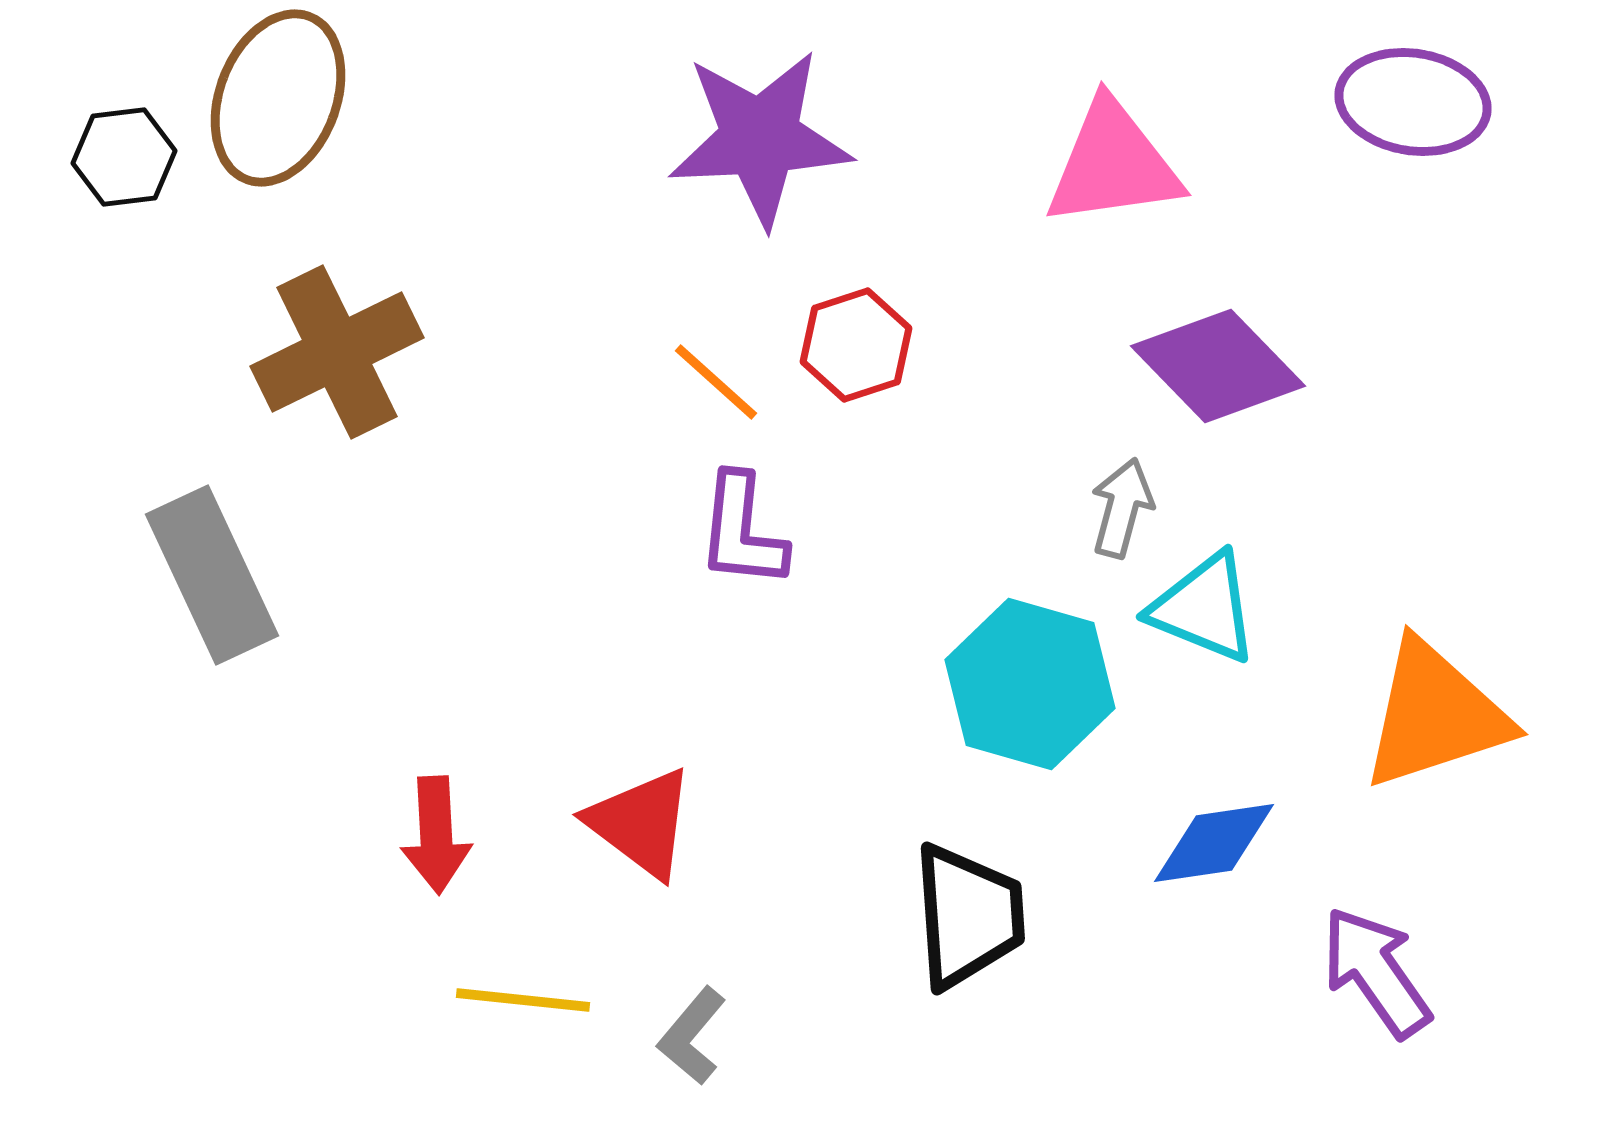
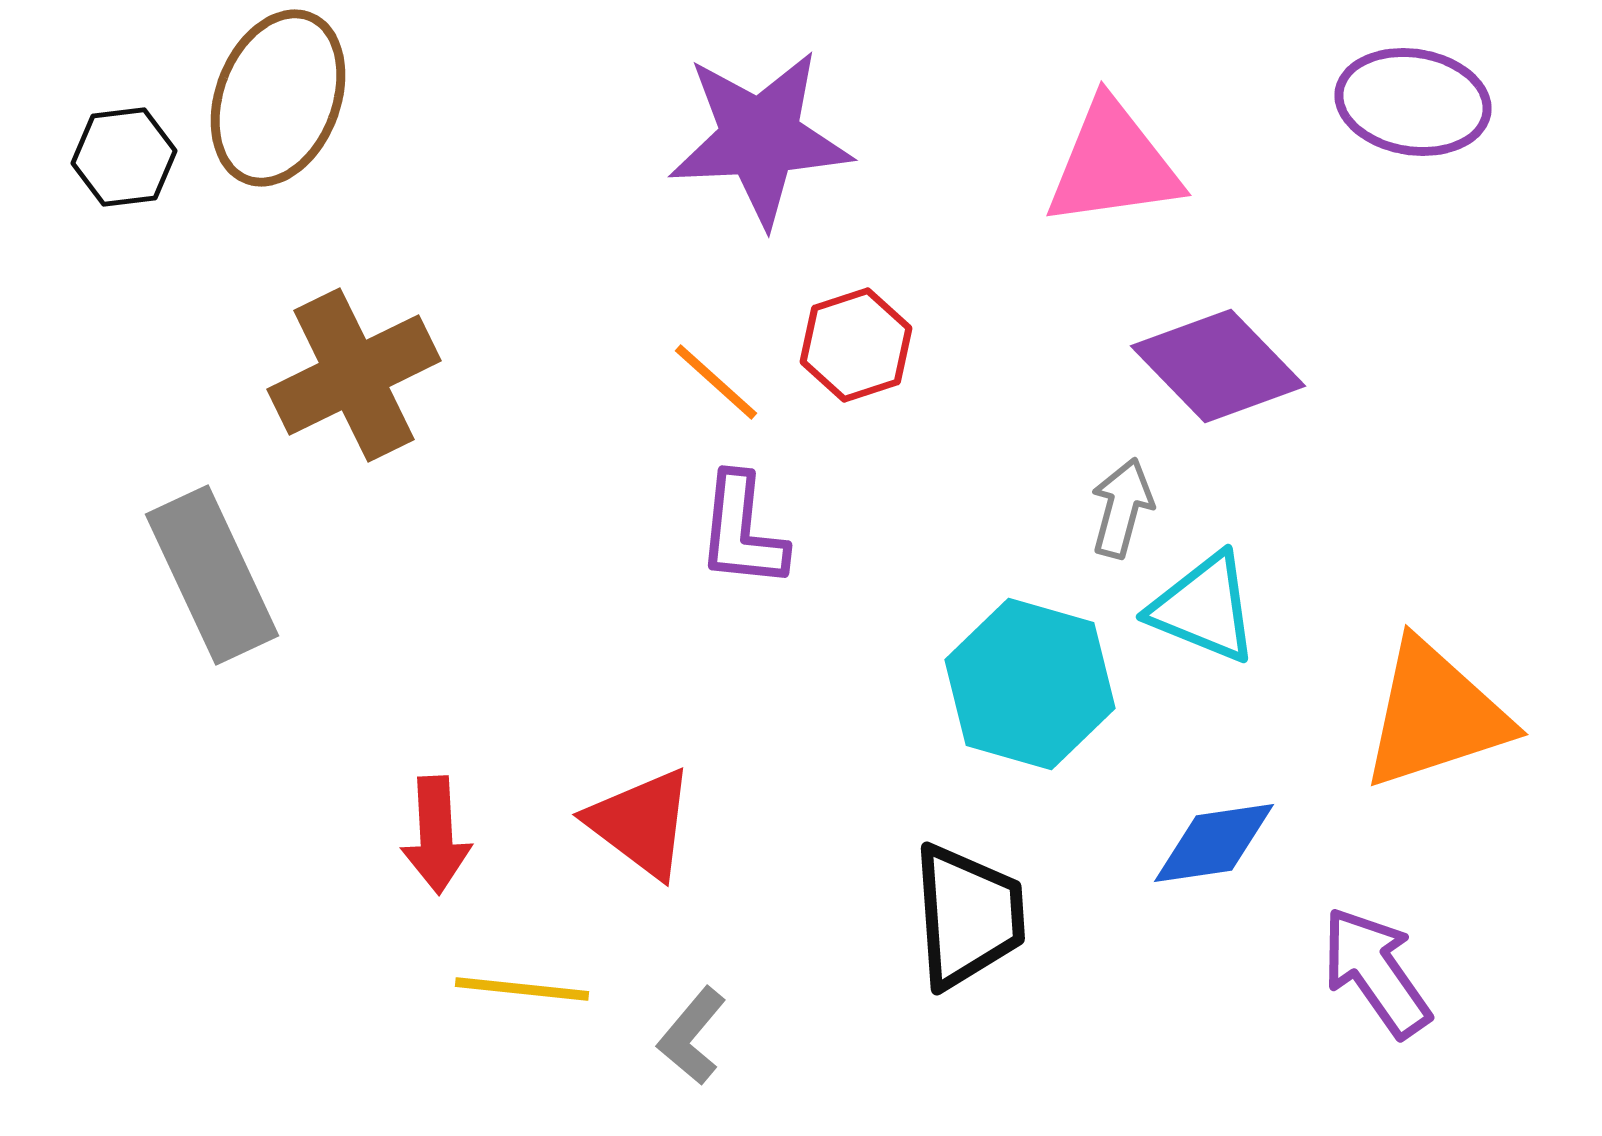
brown cross: moved 17 px right, 23 px down
yellow line: moved 1 px left, 11 px up
